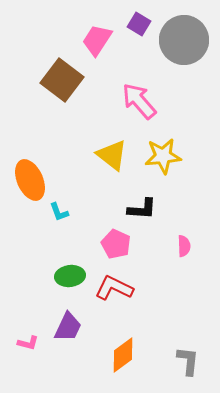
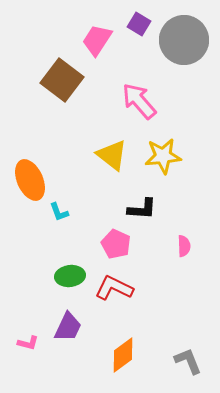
gray L-shape: rotated 28 degrees counterclockwise
